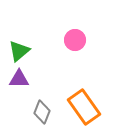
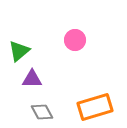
purple triangle: moved 13 px right
orange rectangle: moved 11 px right; rotated 72 degrees counterclockwise
gray diamond: rotated 50 degrees counterclockwise
